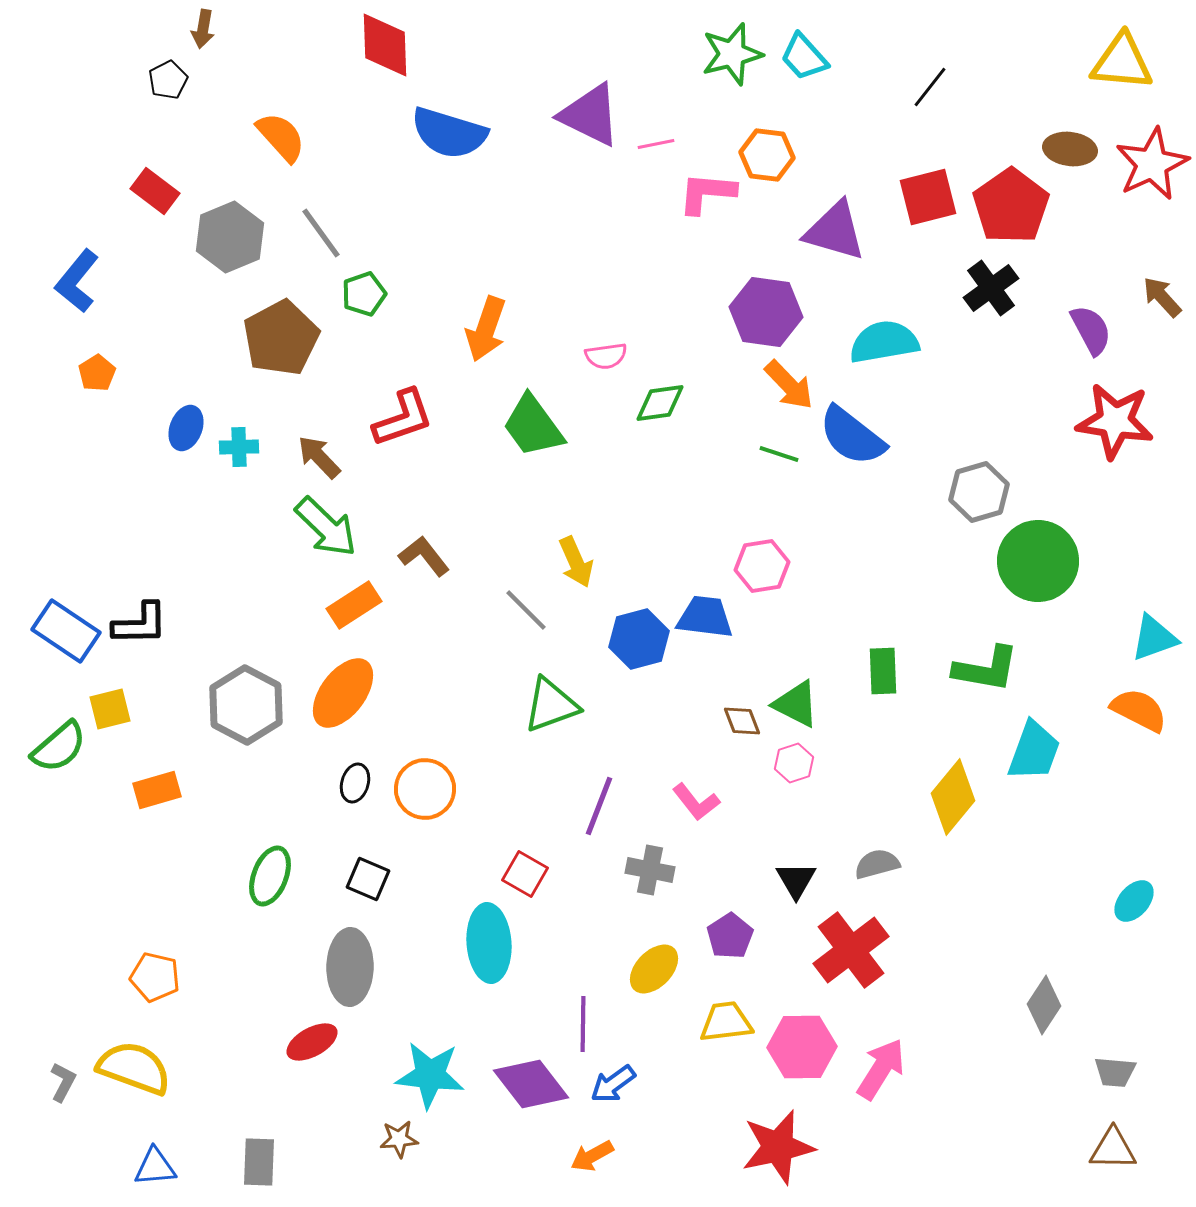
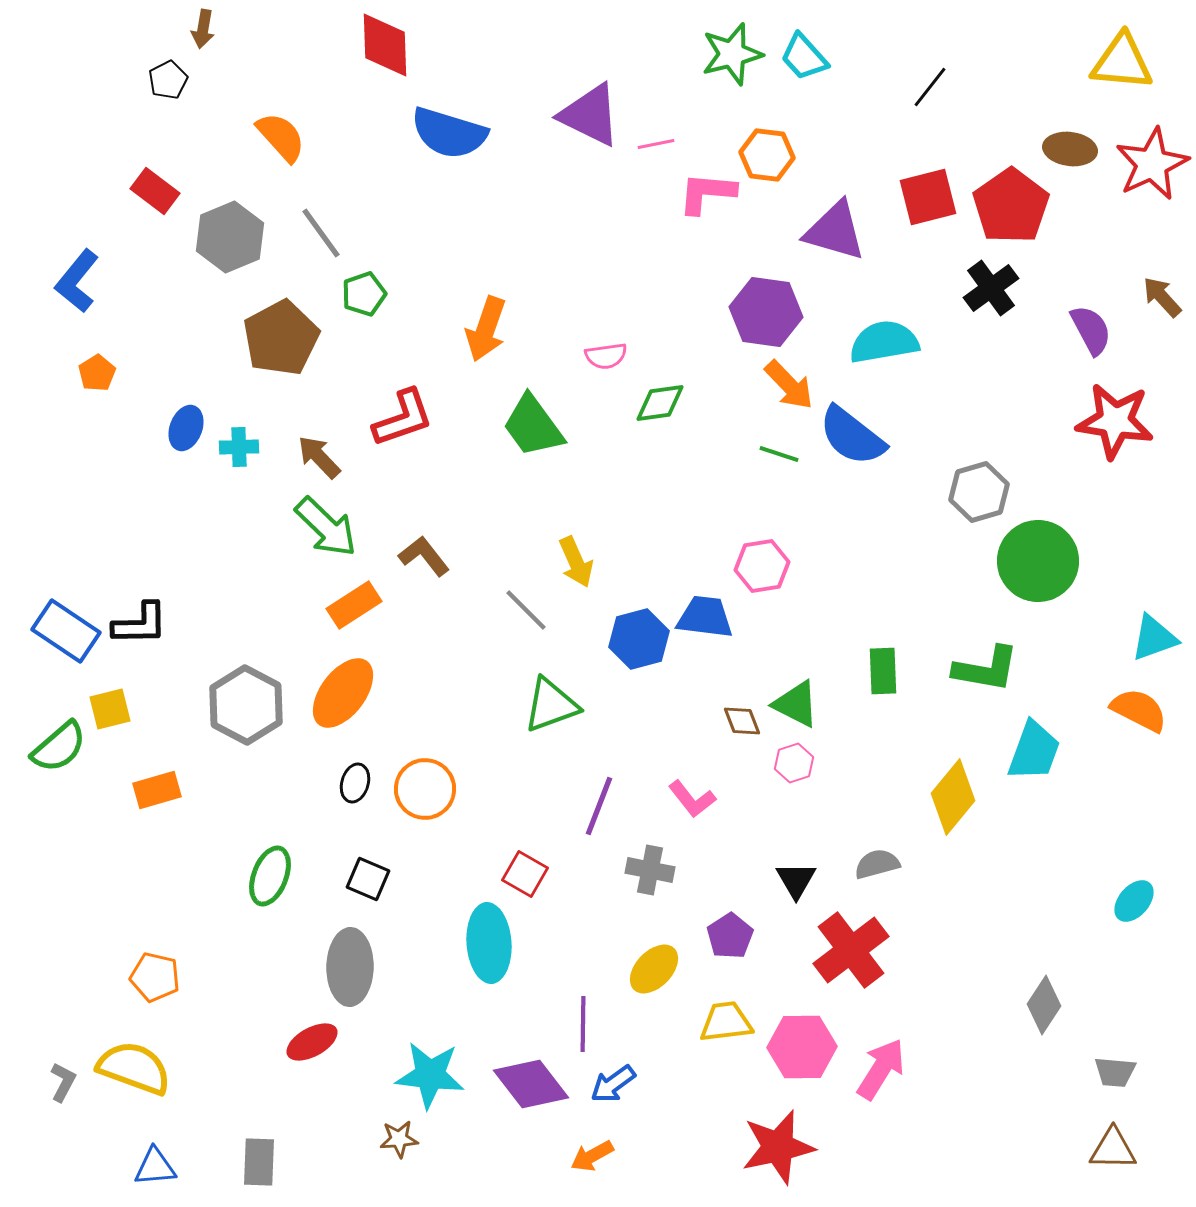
pink L-shape at (696, 802): moved 4 px left, 3 px up
